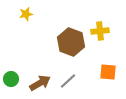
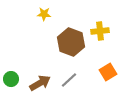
yellow star: moved 18 px right; rotated 16 degrees clockwise
orange square: rotated 36 degrees counterclockwise
gray line: moved 1 px right, 1 px up
